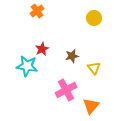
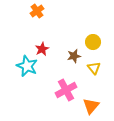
yellow circle: moved 1 px left, 24 px down
brown star: moved 2 px right
cyan star: rotated 15 degrees clockwise
